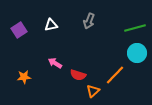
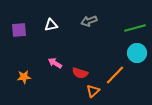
gray arrow: rotated 49 degrees clockwise
purple square: rotated 28 degrees clockwise
red semicircle: moved 2 px right, 2 px up
